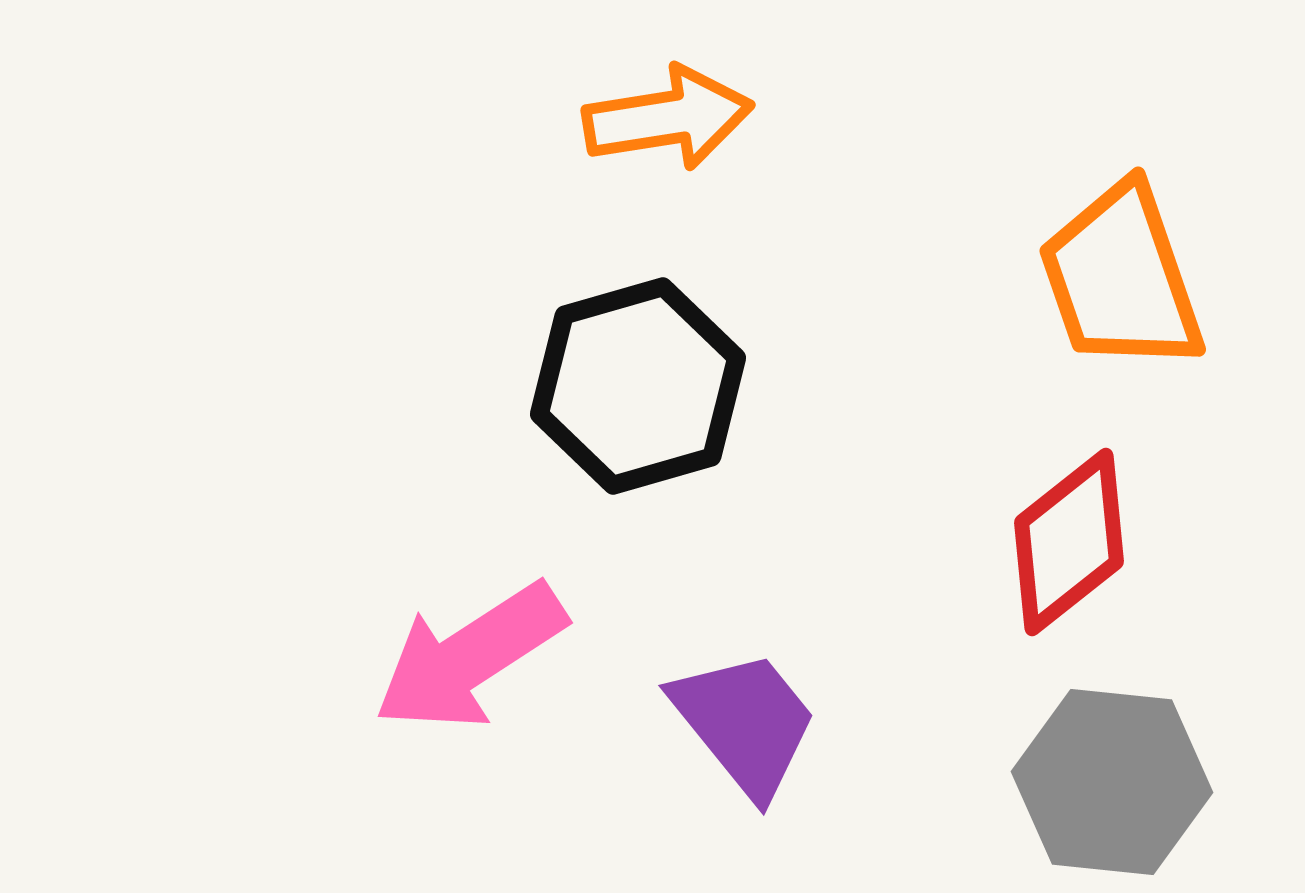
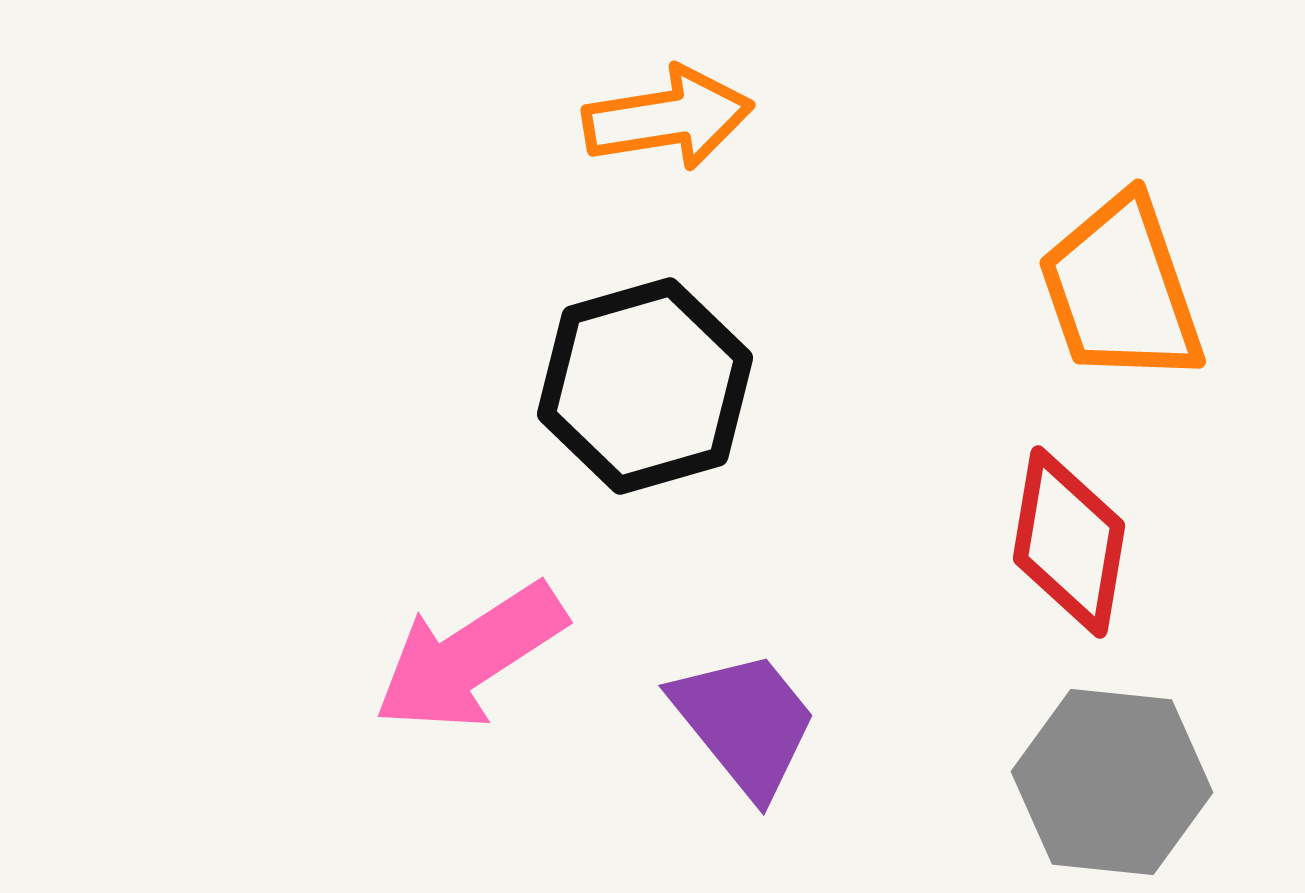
orange trapezoid: moved 12 px down
black hexagon: moved 7 px right
red diamond: rotated 42 degrees counterclockwise
